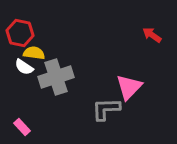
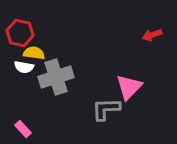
red arrow: rotated 54 degrees counterclockwise
white semicircle: rotated 24 degrees counterclockwise
pink rectangle: moved 1 px right, 2 px down
